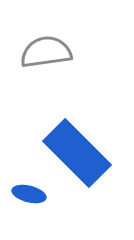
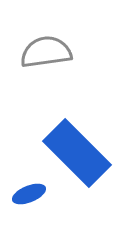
blue ellipse: rotated 36 degrees counterclockwise
